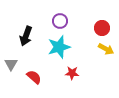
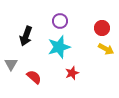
red star: rotated 24 degrees counterclockwise
